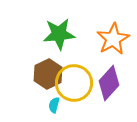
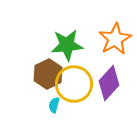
green star: moved 8 px right, 11 px down
orange star: moved 2 px right
yellow circle: moved 1 px down
